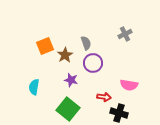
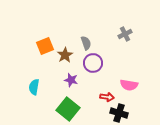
red arrow: moved 3 px right
